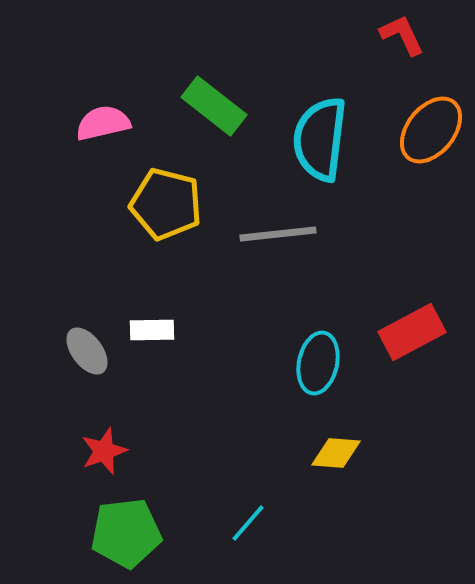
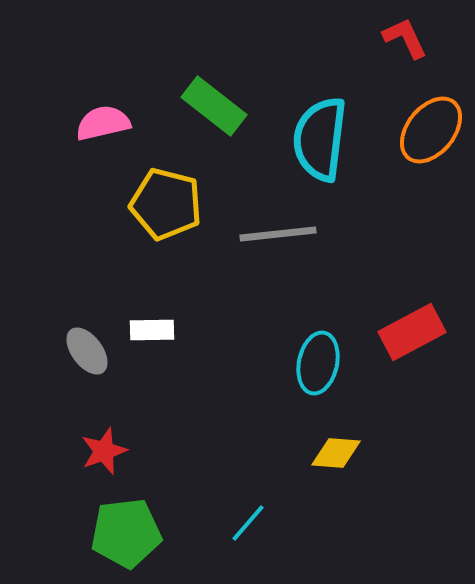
red L-shape: moved 3 px right, 3 px down
